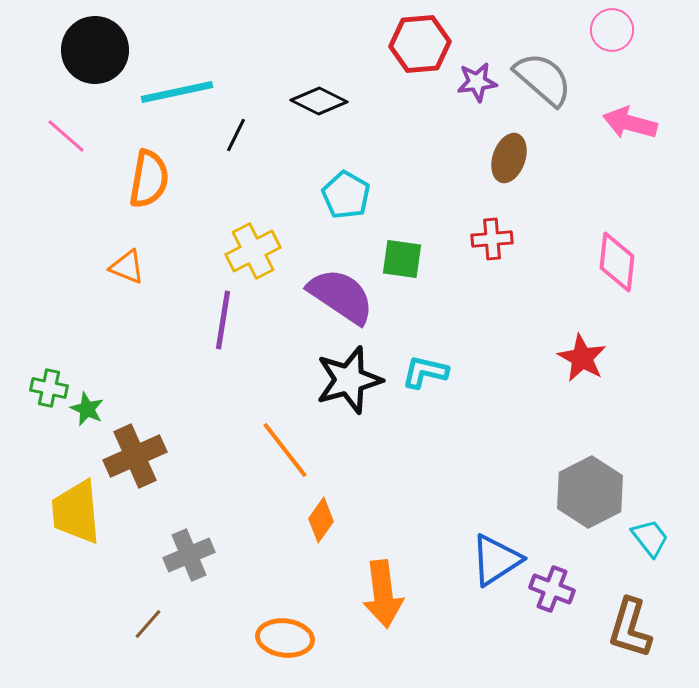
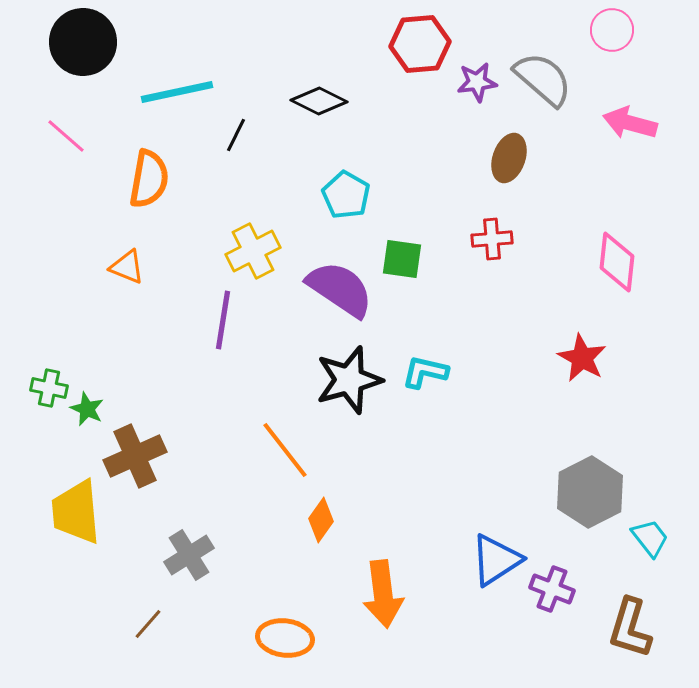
black circle: moved 12 px left, 8 px up
purple semicircle: moved 1 px left, 7 px up
gray cross: rotated 9 degrees counterclockwise
